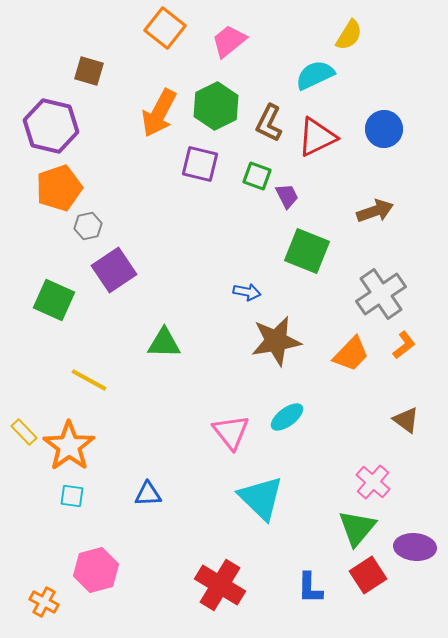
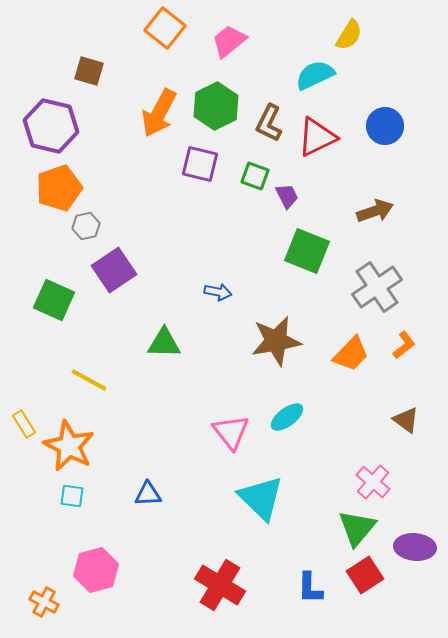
blue circle at (384, 129): moved 1 px right, 3 px up
green square at (257, 176): moved 2 px left
gray hexagon at (88, 226): moved 2 px left
blue arrow at (247, 292): moved 29 px left
gray cross at (381, 294): moved 4 px left, 7 px up
yellow rectangle at (24, 432): moved 8 px up; rotated 12 degrees clockwise
orange star at (69, 446): rotated 9 degrees counterclockwise
red square at (368, 575): moved 3 px left
